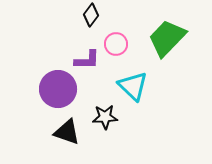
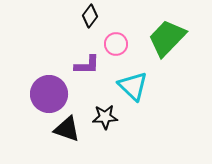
black diamond: moved 1 px left, 1 px down
purple L-shape: moved 5 px down
purple circle: moved 9 px left, 5 px down
black triangle: moved 3 px up
